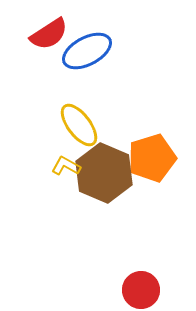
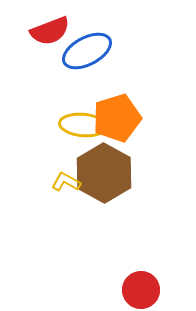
red semicircle: moved 1 px right, 3 px up; rotated 12 degrees clockwise
yellow ellipse: moved 4 px right; rotated 48 degrees counterclockwise
orange pentagon: moved 35 px left, 40 px up
yellow L-shape: moved 16 px down
brown hexagon: rotated 6 degrees clockwise
